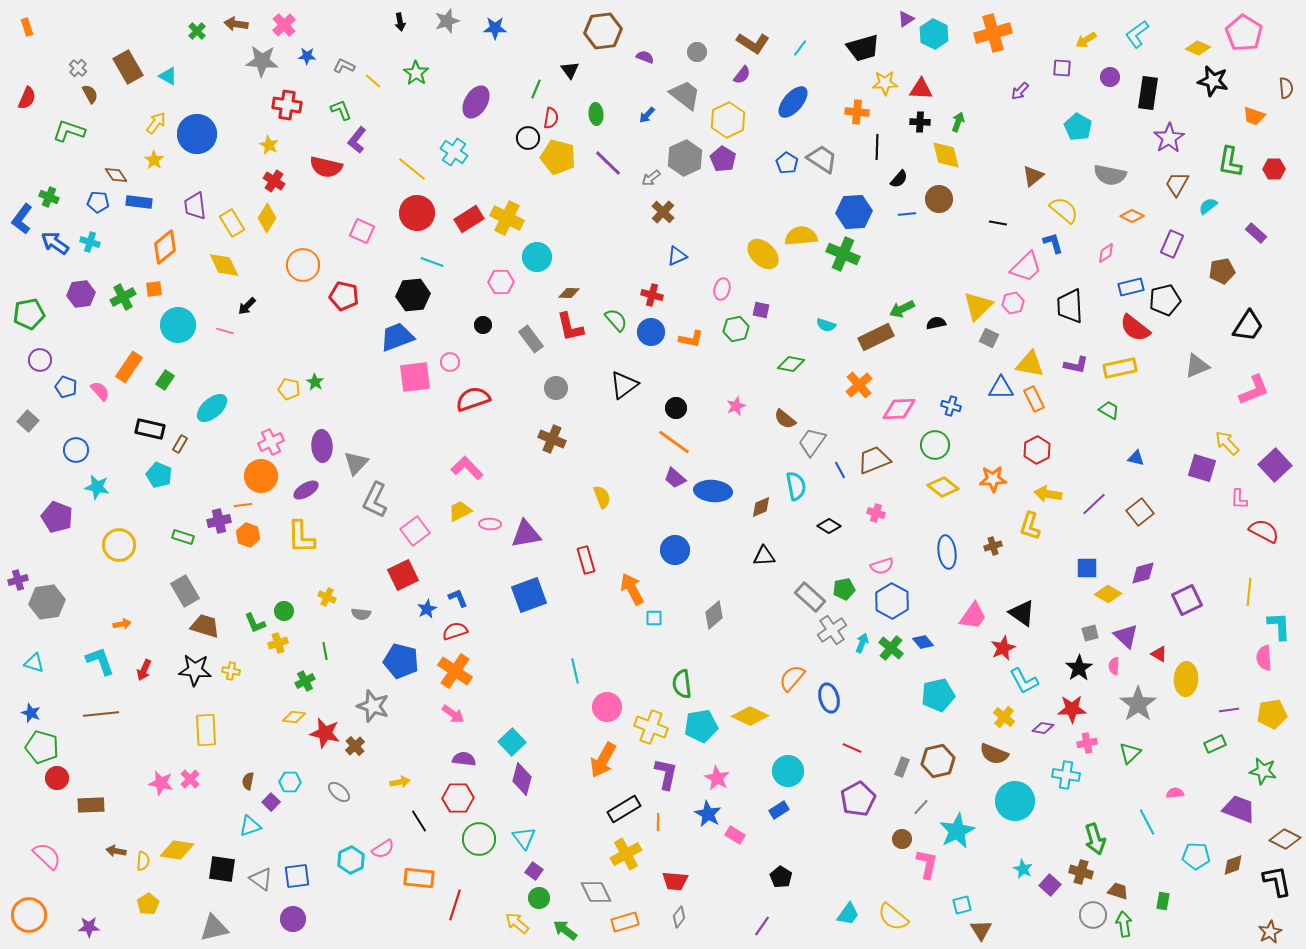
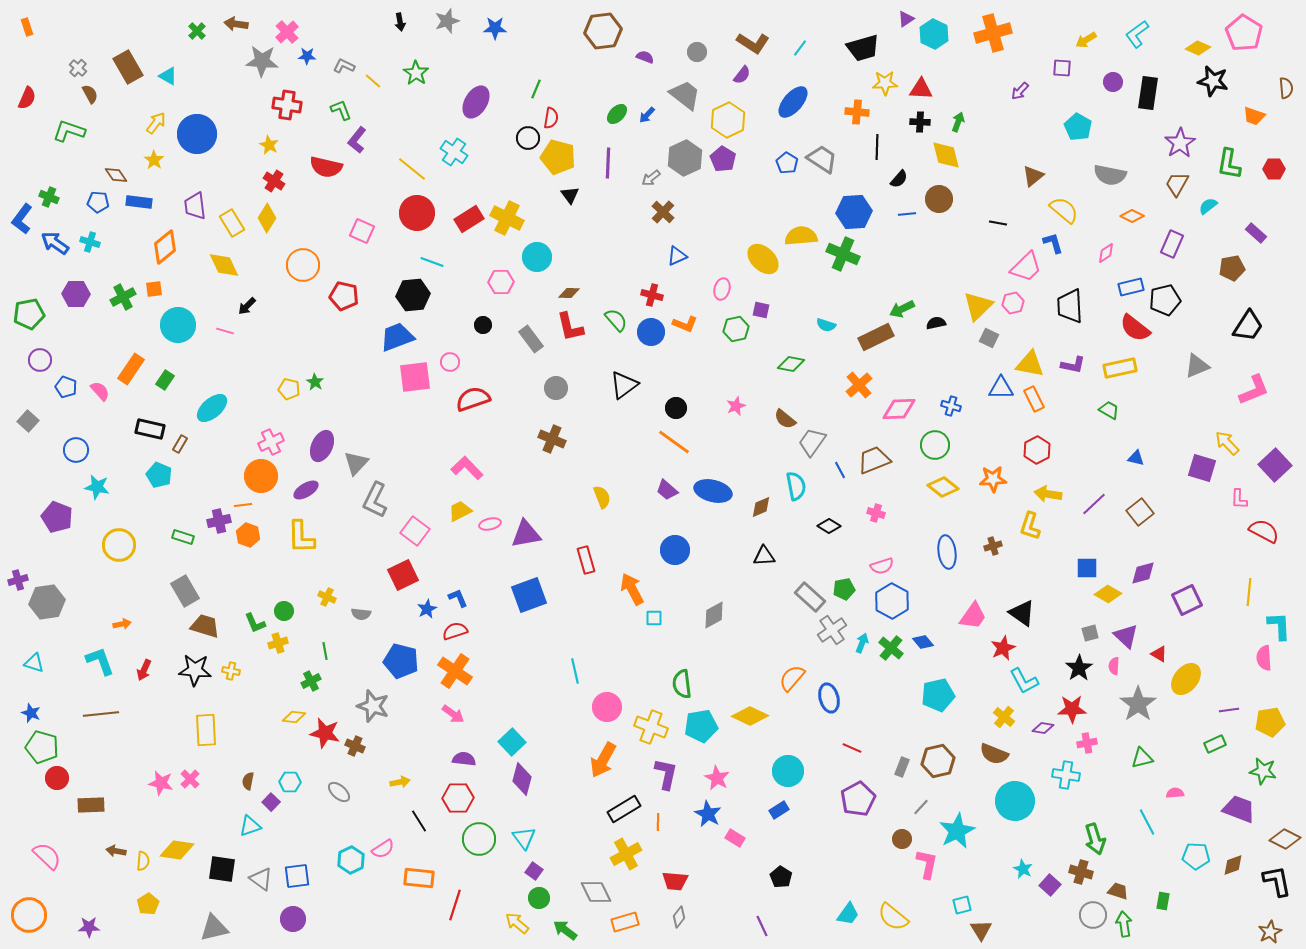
pink cross at (284, 25): moved 3 px right, 7 px down
black triangle at (570, 70): moved 125 px down
purple circle at (1110, 77): moved 3 px right, 5 px down
green ellipse at (596, 114): moved 21 px right; rotated 50 degrees clockwise
purple star at (1169, 138): moved 11 px right, 5 px down
green L-shape at (1230, 162): moved 1 px left, 2 px down
purple line at (608, 163): rotated 48 degrees clockwise
yellow ellipse at (763, 254): moved 5 px down
brown pentagon at (1222, 271): moved 10 px right, 3 px up
purple hexagon at (81, 294): moved 5 px left; rotated 8 degrees clockwise
orange L-shape at (691, 339): moved 6 px left, 15 px up; rotated 10 degrees clockwise
purple L-shape at (1076, 365): moved 3 px left
orange rectangle at (129, 367): moved 2 px right, 2 px down
purple ellipse at (322, 446): rotated 28 degrees clockwise
purple trapezoid at (675, 478): moved 8 px left, 12 px down
blue ellipse at (713, 491): rotated 9 degrees clockwise
pink ellipse at (490, 524): rotated 15 degrees counterclockwise
pink square at (415, 531): rotated 16 degrees counterclockwise
gray diamond at (714, 615): rotated 12 degrees clockwise
yellow ellipse at (1186, 679): rotated 36 degrees clockwise
green cross at (305, 681): moved 6 px right
yellow pentagon at (1272, 714): moved 2 px left, 8 px down
brown cross at (355, 746): rotated 24 degrees counterclockwise
green triangle at (1130, 753): moved 12 px right, 5 px down; rotated 30 degrees clockwise
pink rectangle at (735, 835): moved 3 px down
purple line at (762, 926): rotated 60 degrees counterclockwise
